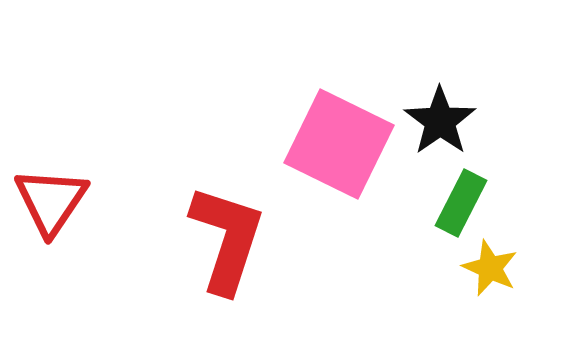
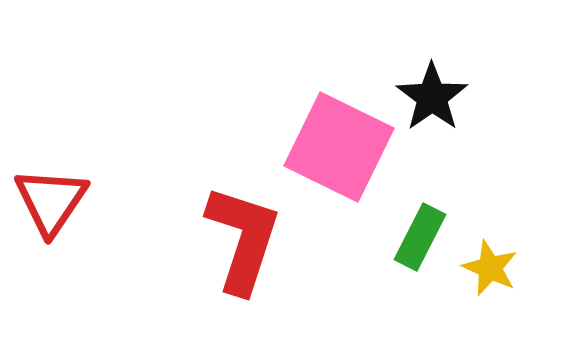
black star: moved 8 px left, 24 px up
pink square: moved 3 px down
green rectangle: moved 41 px left, 34 px down
red L-shape: moved 16 px right
